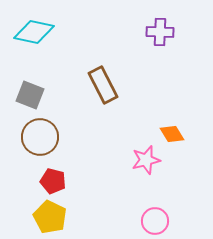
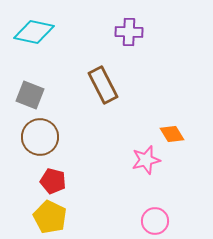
purple cross: moved 31 px left
